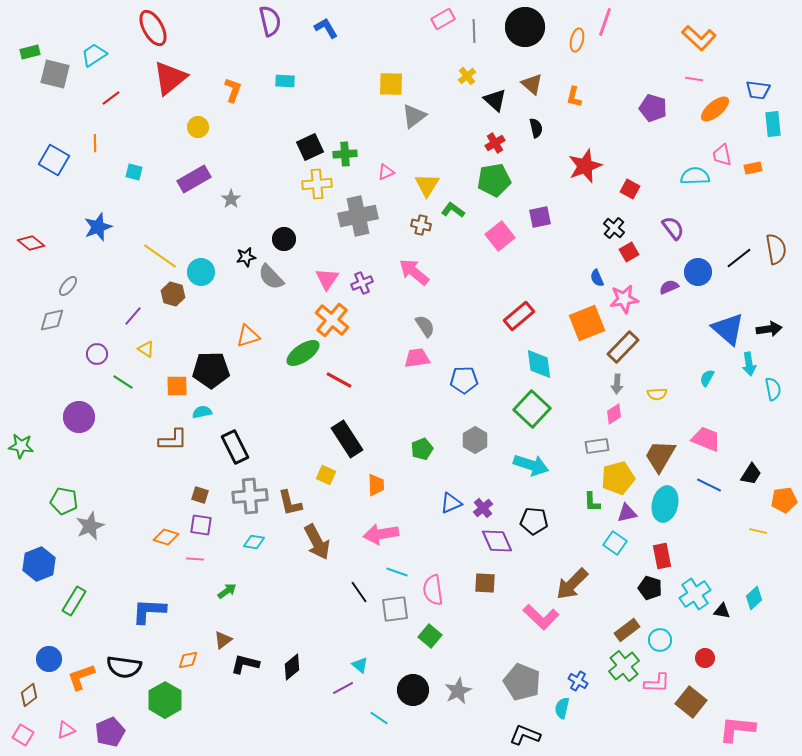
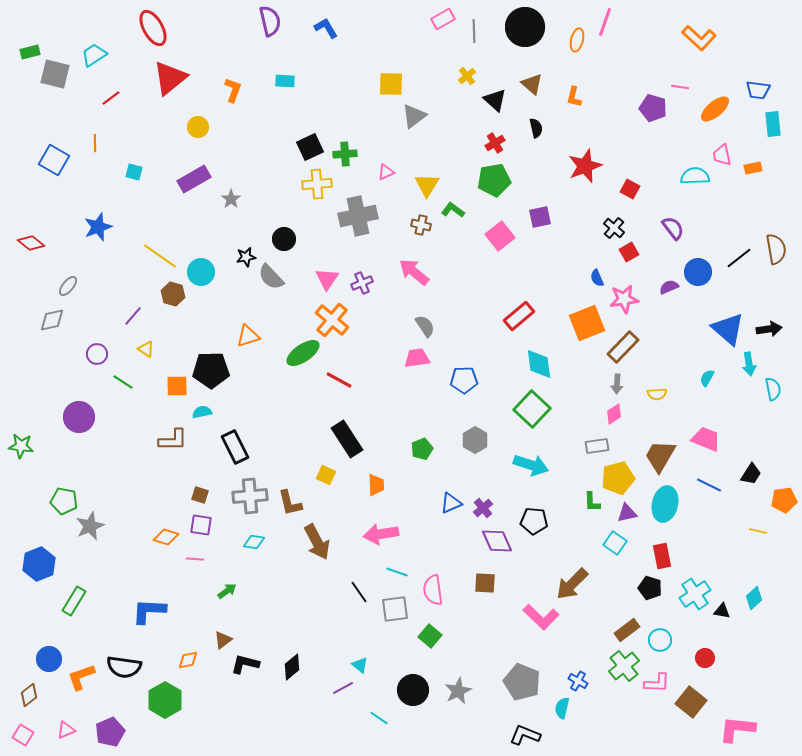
pink line at (694, 79): moved 14 px left, 8 px down
